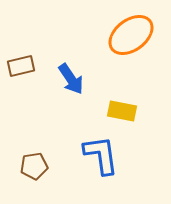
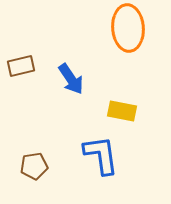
orange ellipse: moved 3 px left, 7 px up; rotated 57 degrees counterclockwise
